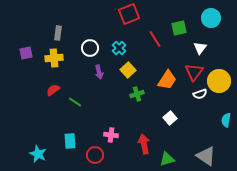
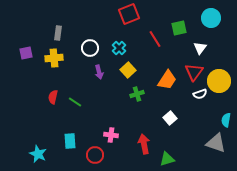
red semicircle: moved 7 px down; rotated 40 degrees counterclockwise
gray triangle: moved 10 px right, 13 px up; rotated 15 degrees counterclockwise
